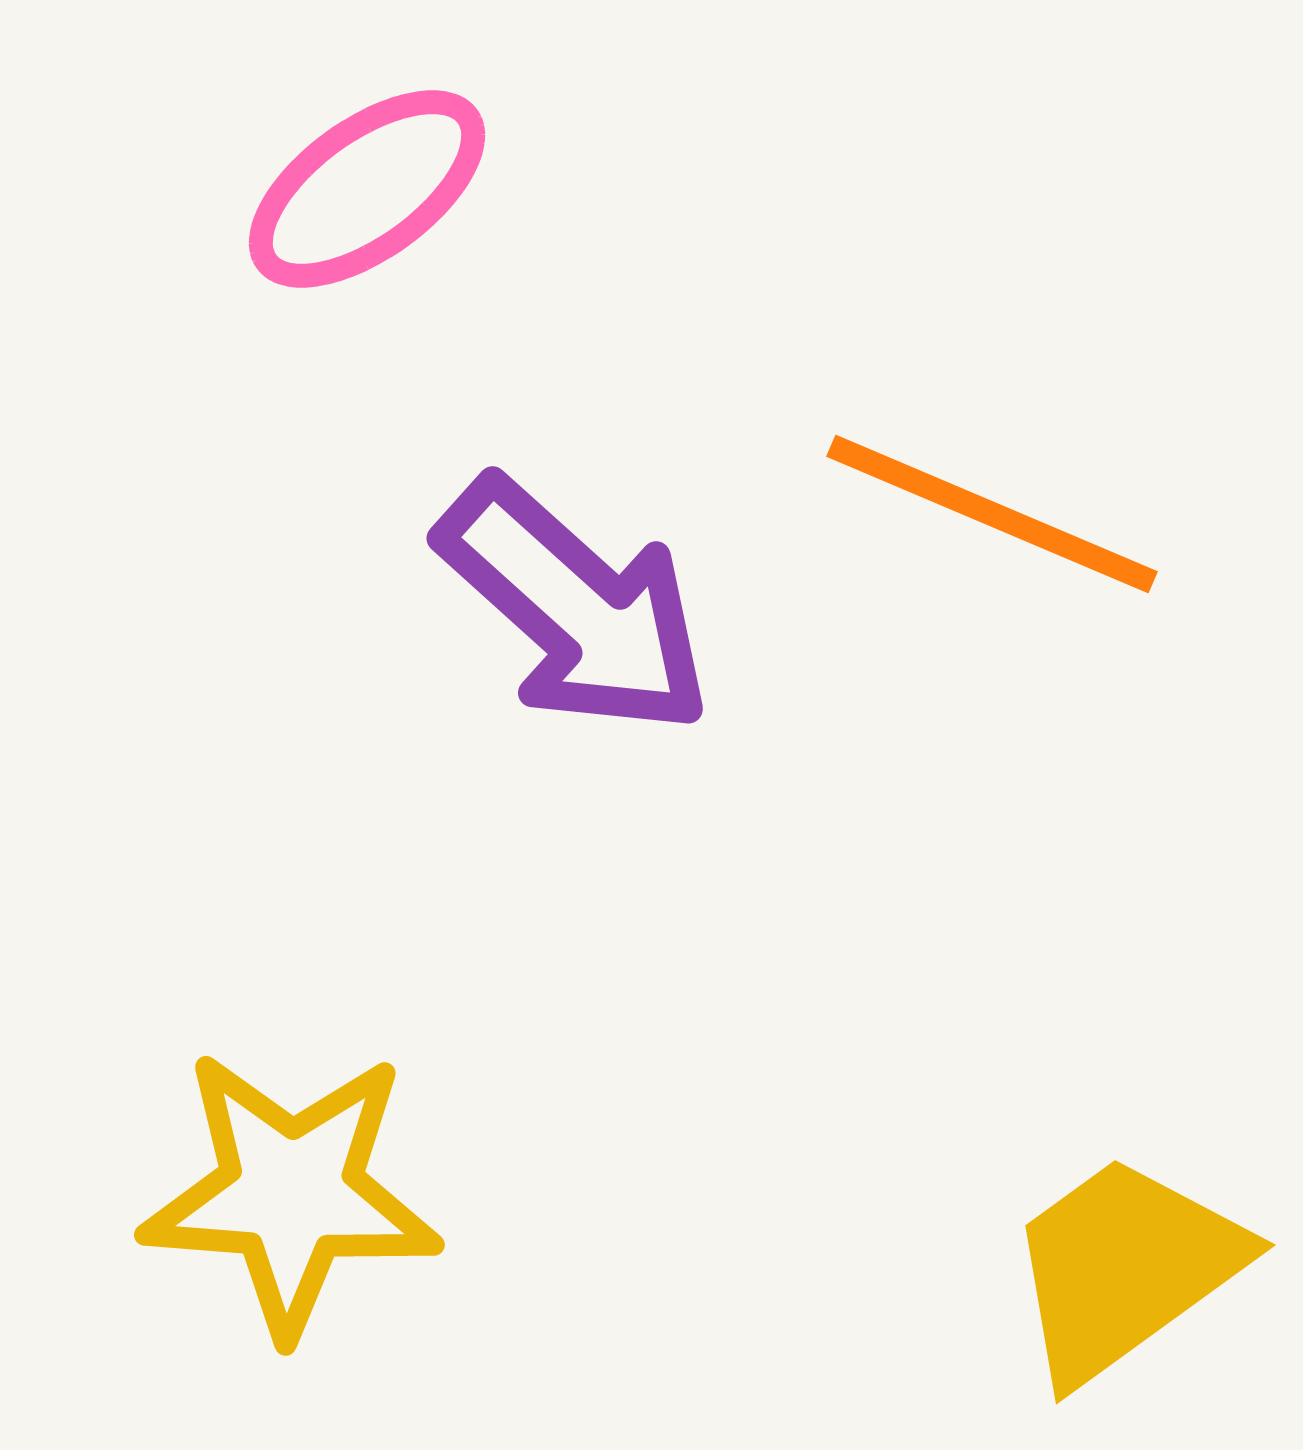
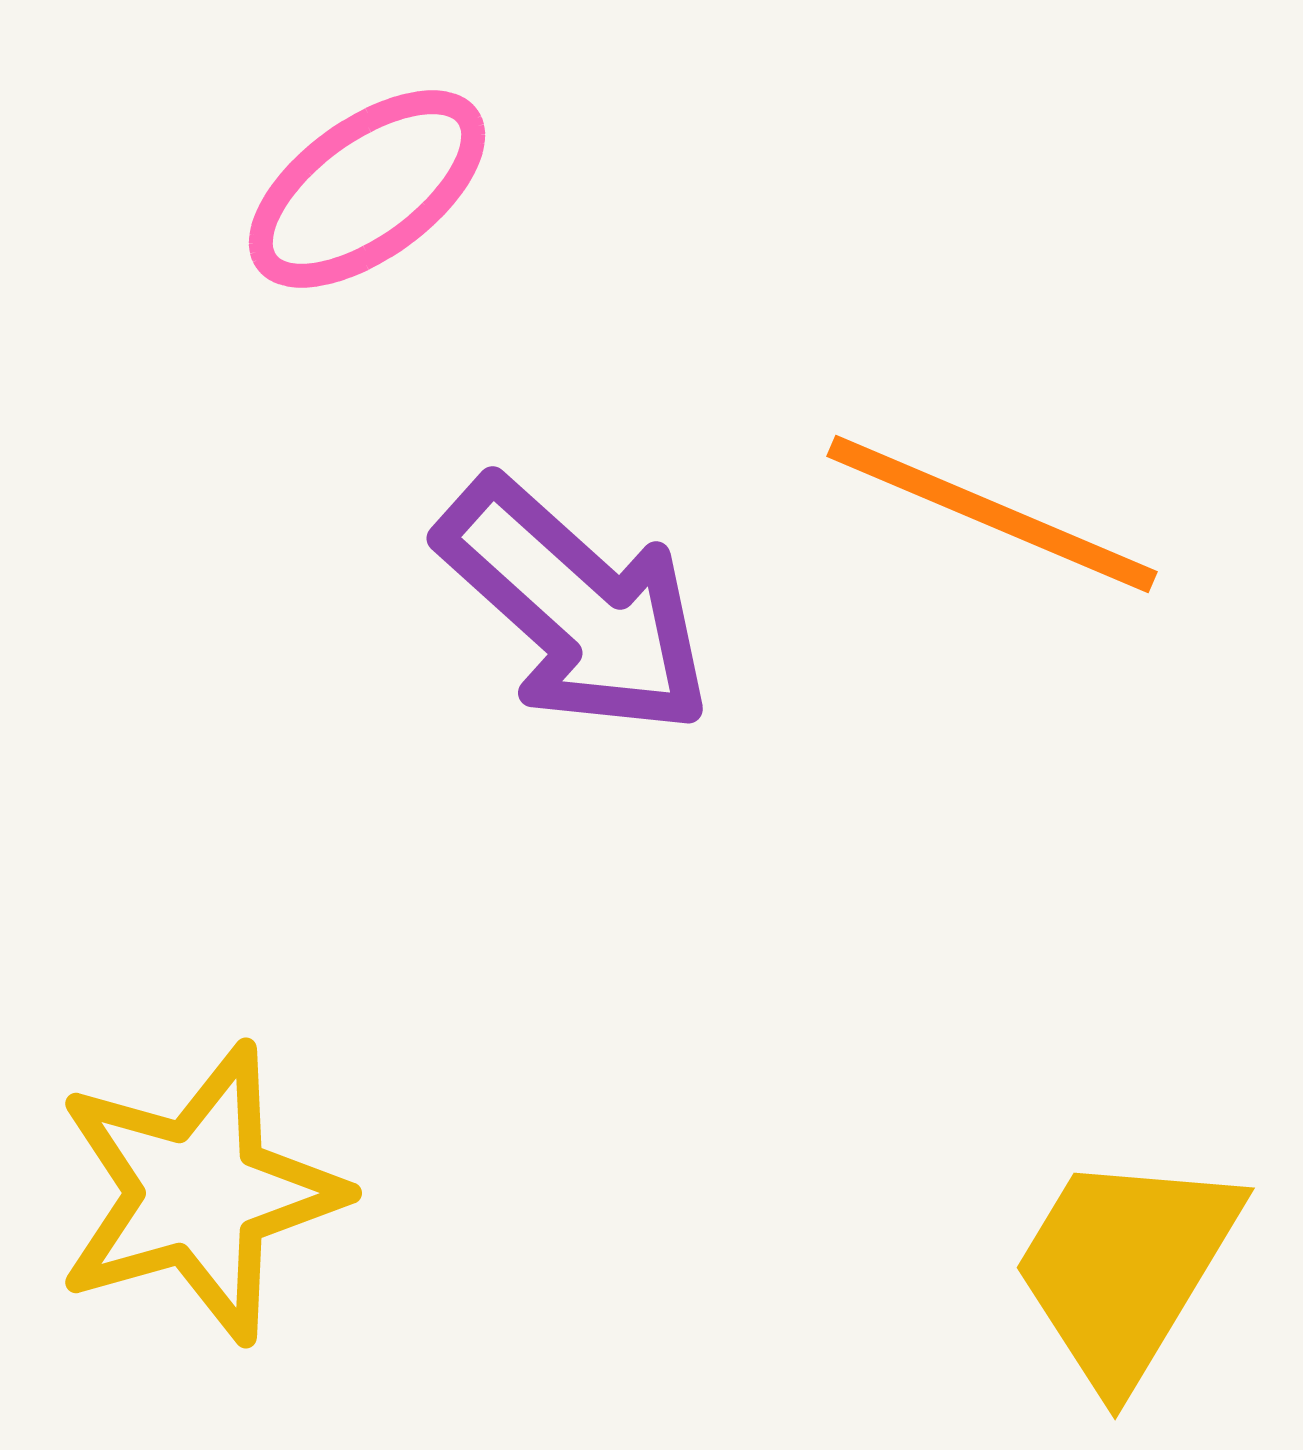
yellow star: moved 92 px left; rotated 20 degrees counterclockwise
yellow trapezoid: rotated 23 degrees counterclockwise
